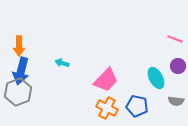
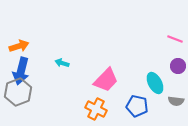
orange arrow: rotated 108 degrees counterclockwise
cyan ellipse: moved 1 px left, 5 px down
orange cross: moved 11 px left, 1 px down
